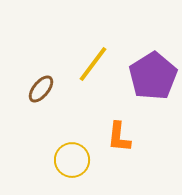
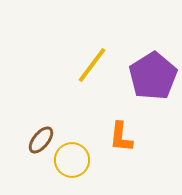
yellow line: moved 1 px left, 1 px down
brown ellipse: moved 51 px down
orange L-shape: moved 2 px right
